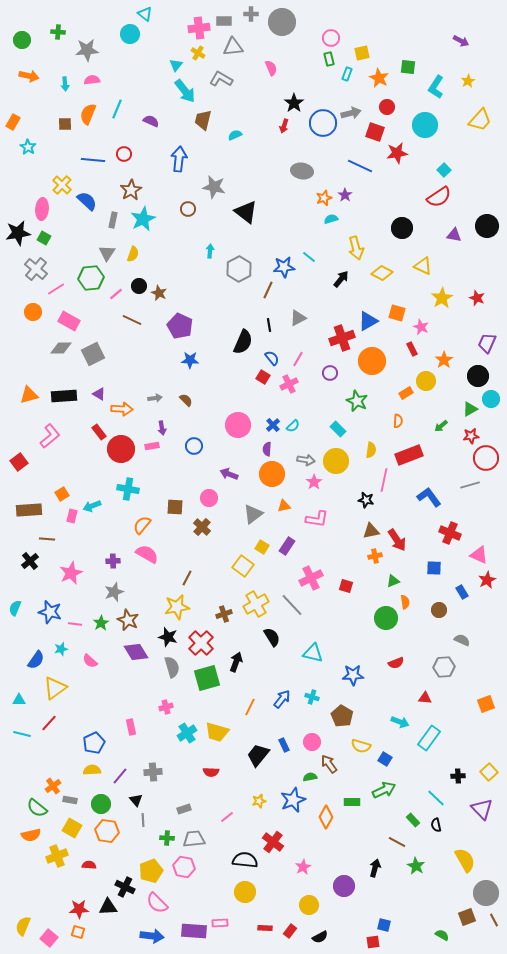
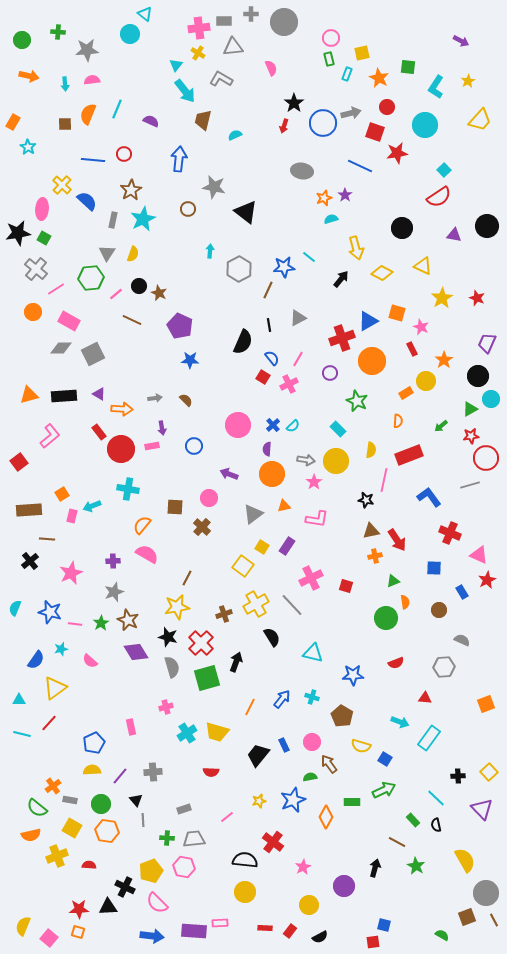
gray circle at (282, 22): moved 2 px right
